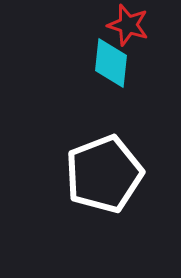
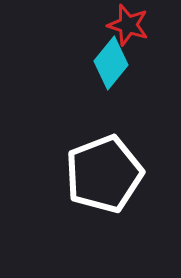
cyan diamond: rotated 33 degrees clockwise
